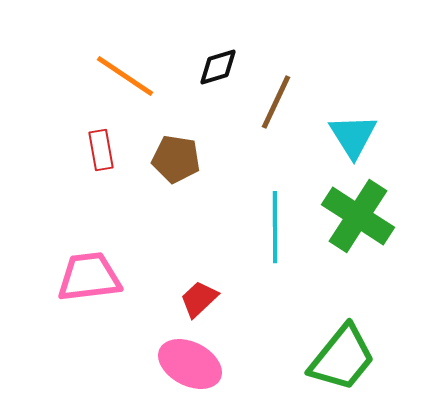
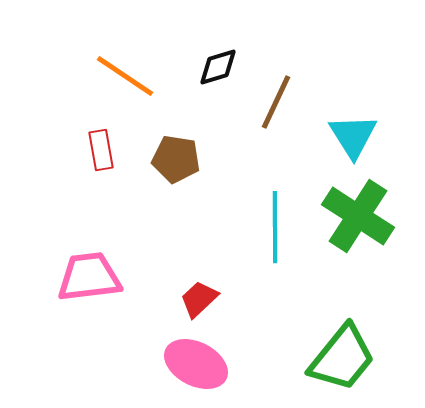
pink ellipse: moved 6 px right
